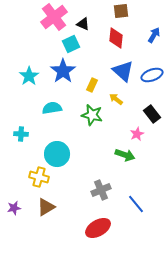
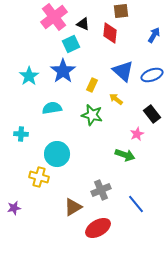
red diamond: moved 6 px left, 5 px up
brown triangle: moved 27 px right
